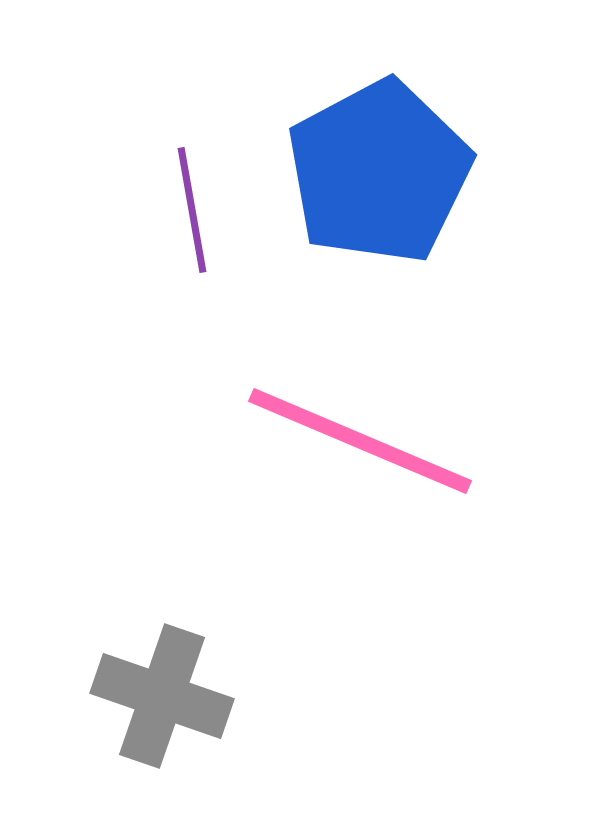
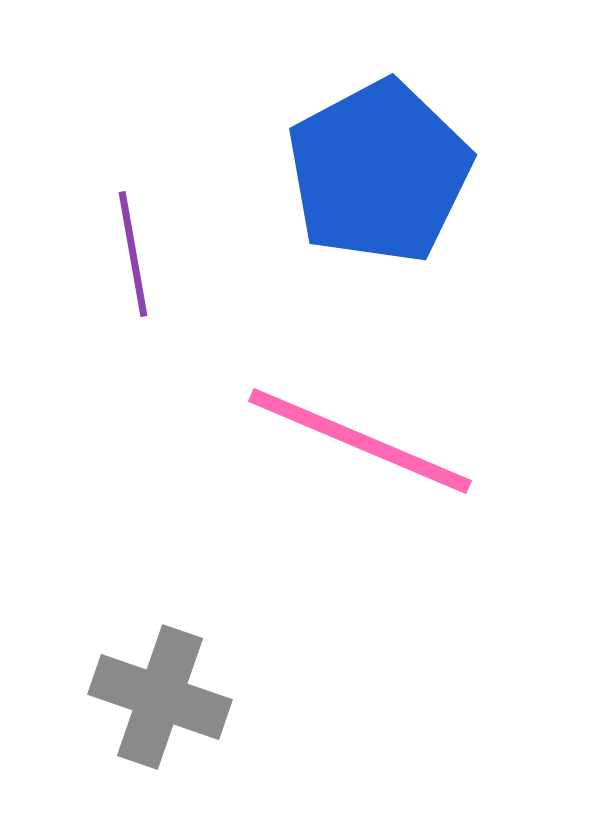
purple line: moved 59 px left, 44 px down
gray cross: moved 2 px left, 1 px down
